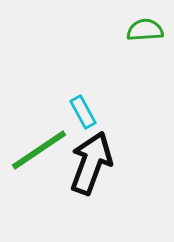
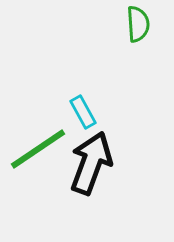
green semicircle: moved 7 px left, 6 px up; rotated 90 degrees clockwise
green line: moved 1 px left, 1 px up
